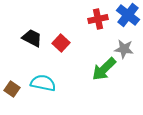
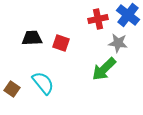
black trapezoid: rotated 30 degrees counterclockwise
red square: rotated 24 degrees counterclockwise
gray star: moved 6 px left, 6 px up
cyan semicircle: rotated 40 degrees clockwise
